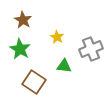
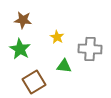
brown star: rotated 24 degrees counterclockwise
gray cross: moved 1 px left; rotated 25 degrees clockwise
brown square: rotated 25 degrees clockwise
